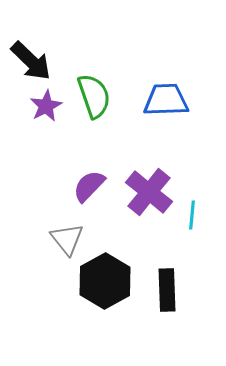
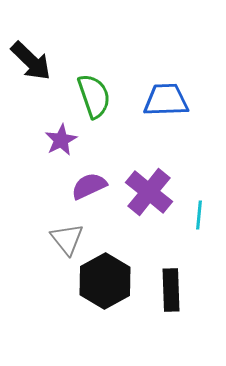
purple star: moved 15 px right, 34 px down
purple semicircle: rotated 21 degrees clockwise
cyan line: moved 7 px right
black rectangle: moved 4 px right
